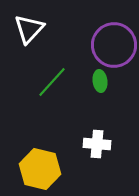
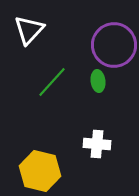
white triangle: moved 1 px down
green ellipse: moved 2 px left
yellow hexagon: moved 2 px down
